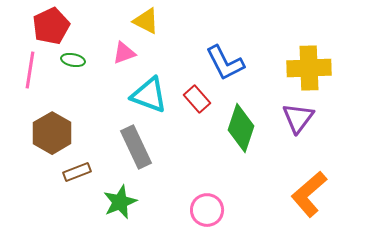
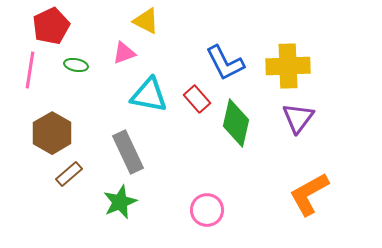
green ellipse: moved 3 px right, 5 px down
yellow cross: moved 21 px left, 2 px up
cyan triangle: rotated 9 degrees counterclockwise
green diamond: moved 5 px left, 5 px up; rotated 6 degrees counterclockwise
gray rectangle: moved 8 px left, 5 px down
brown rectangle: moved 8 px left, 2 px down; rotated 20 degrees counterclockwise
orange L-shape: rotated 12 degrees clockwise
